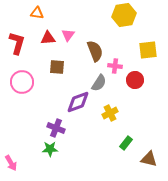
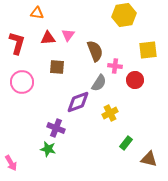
green star: moved 2 px left; rotated 14 degrees clockwise
